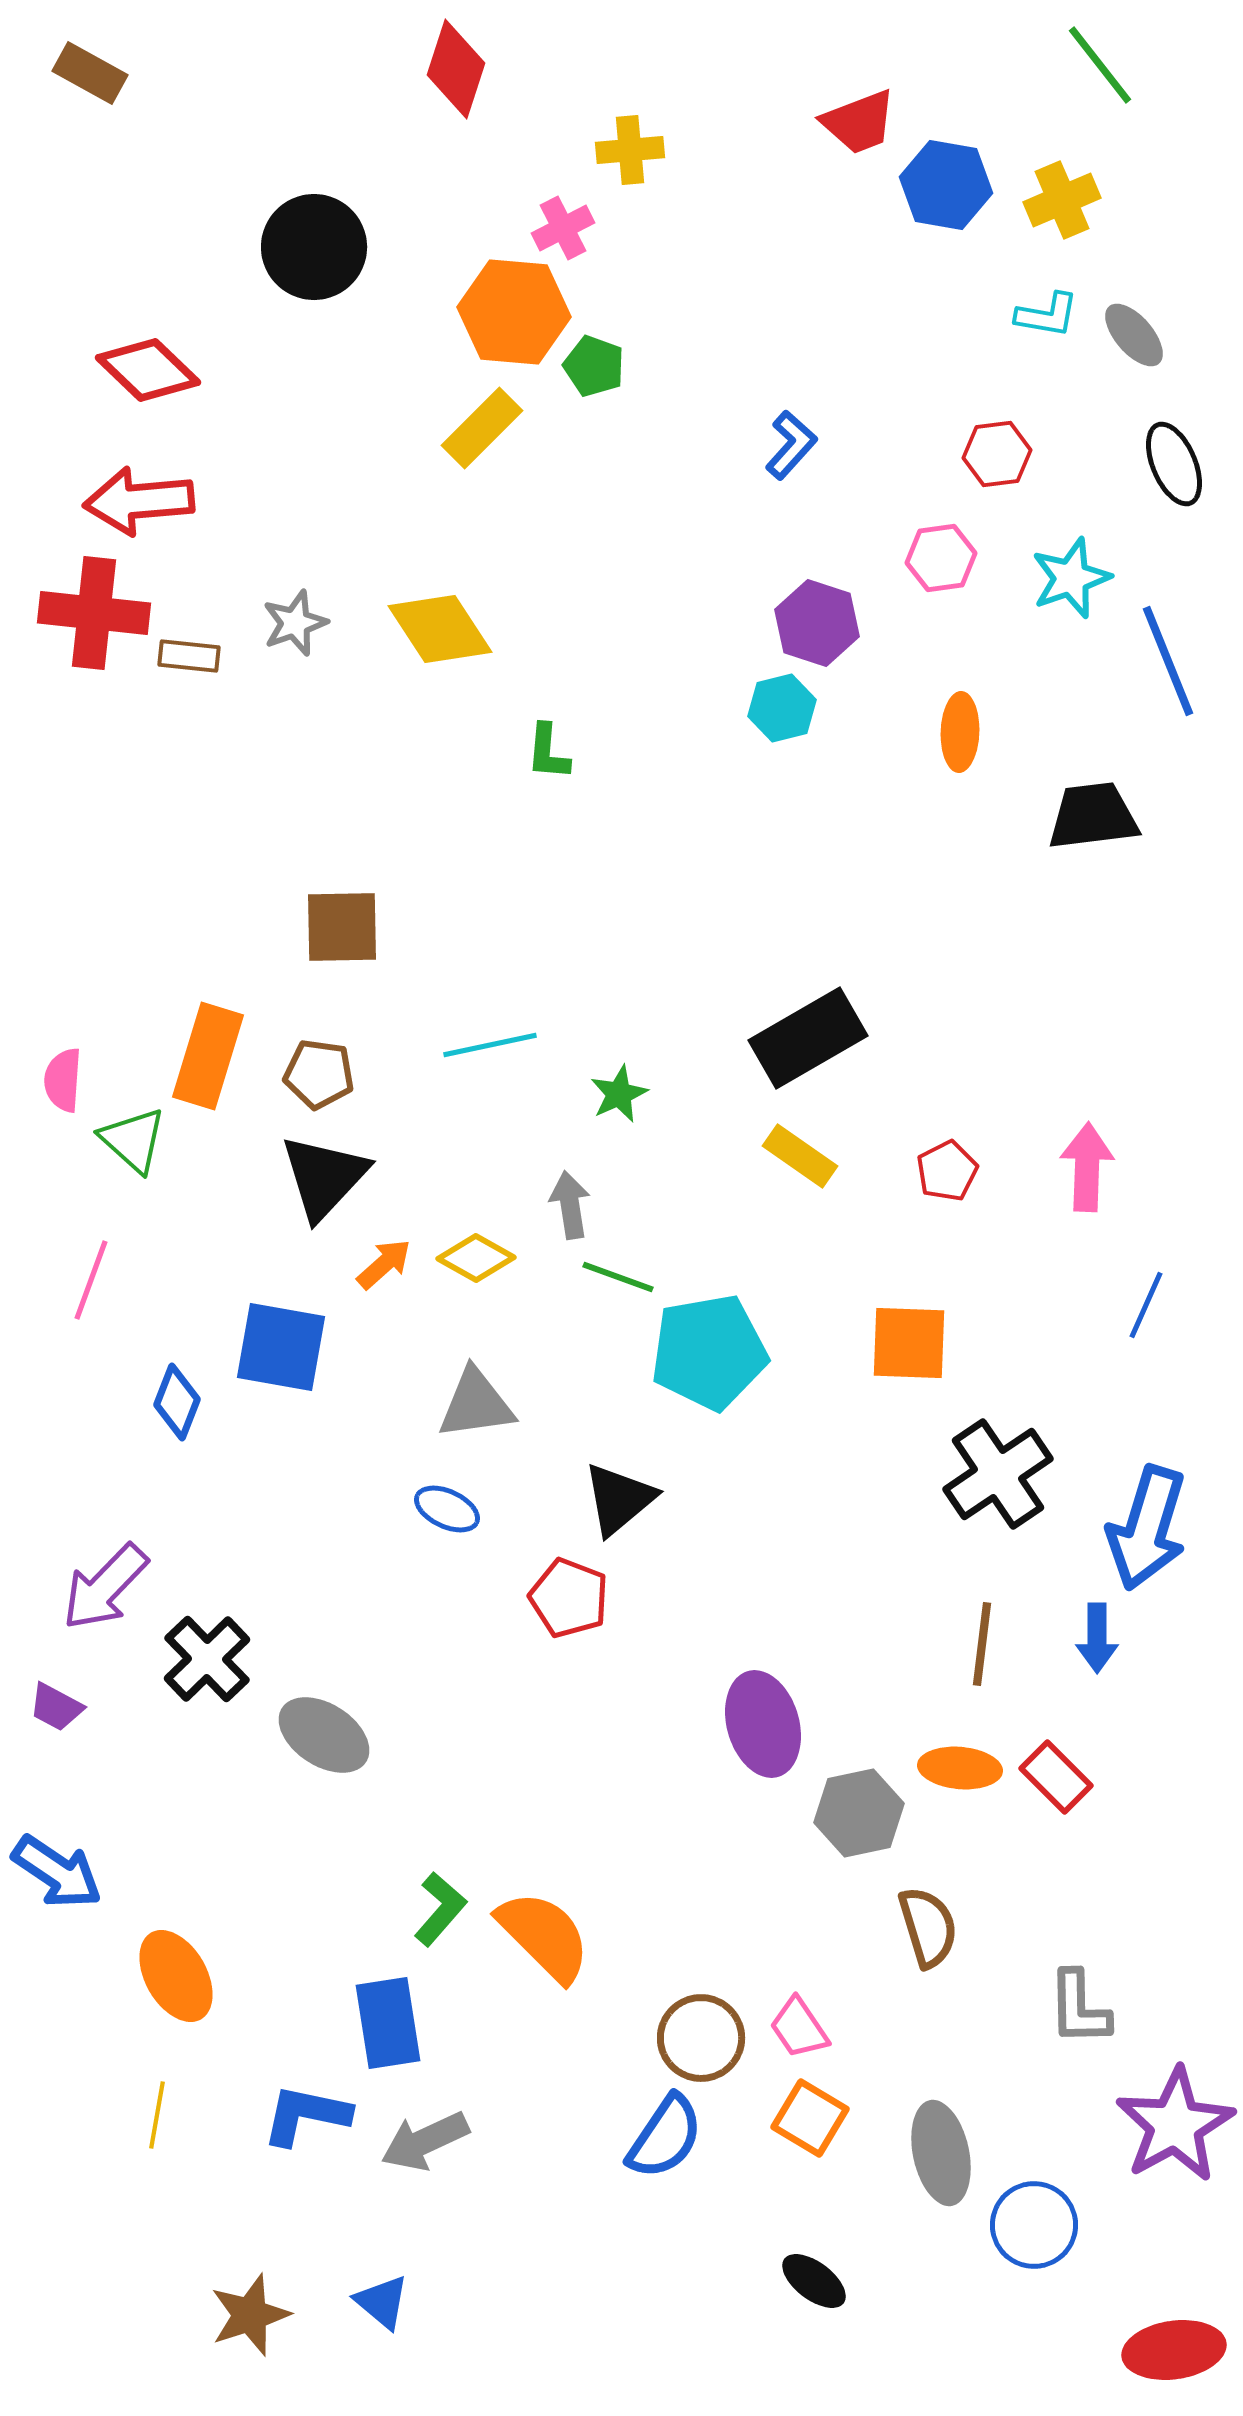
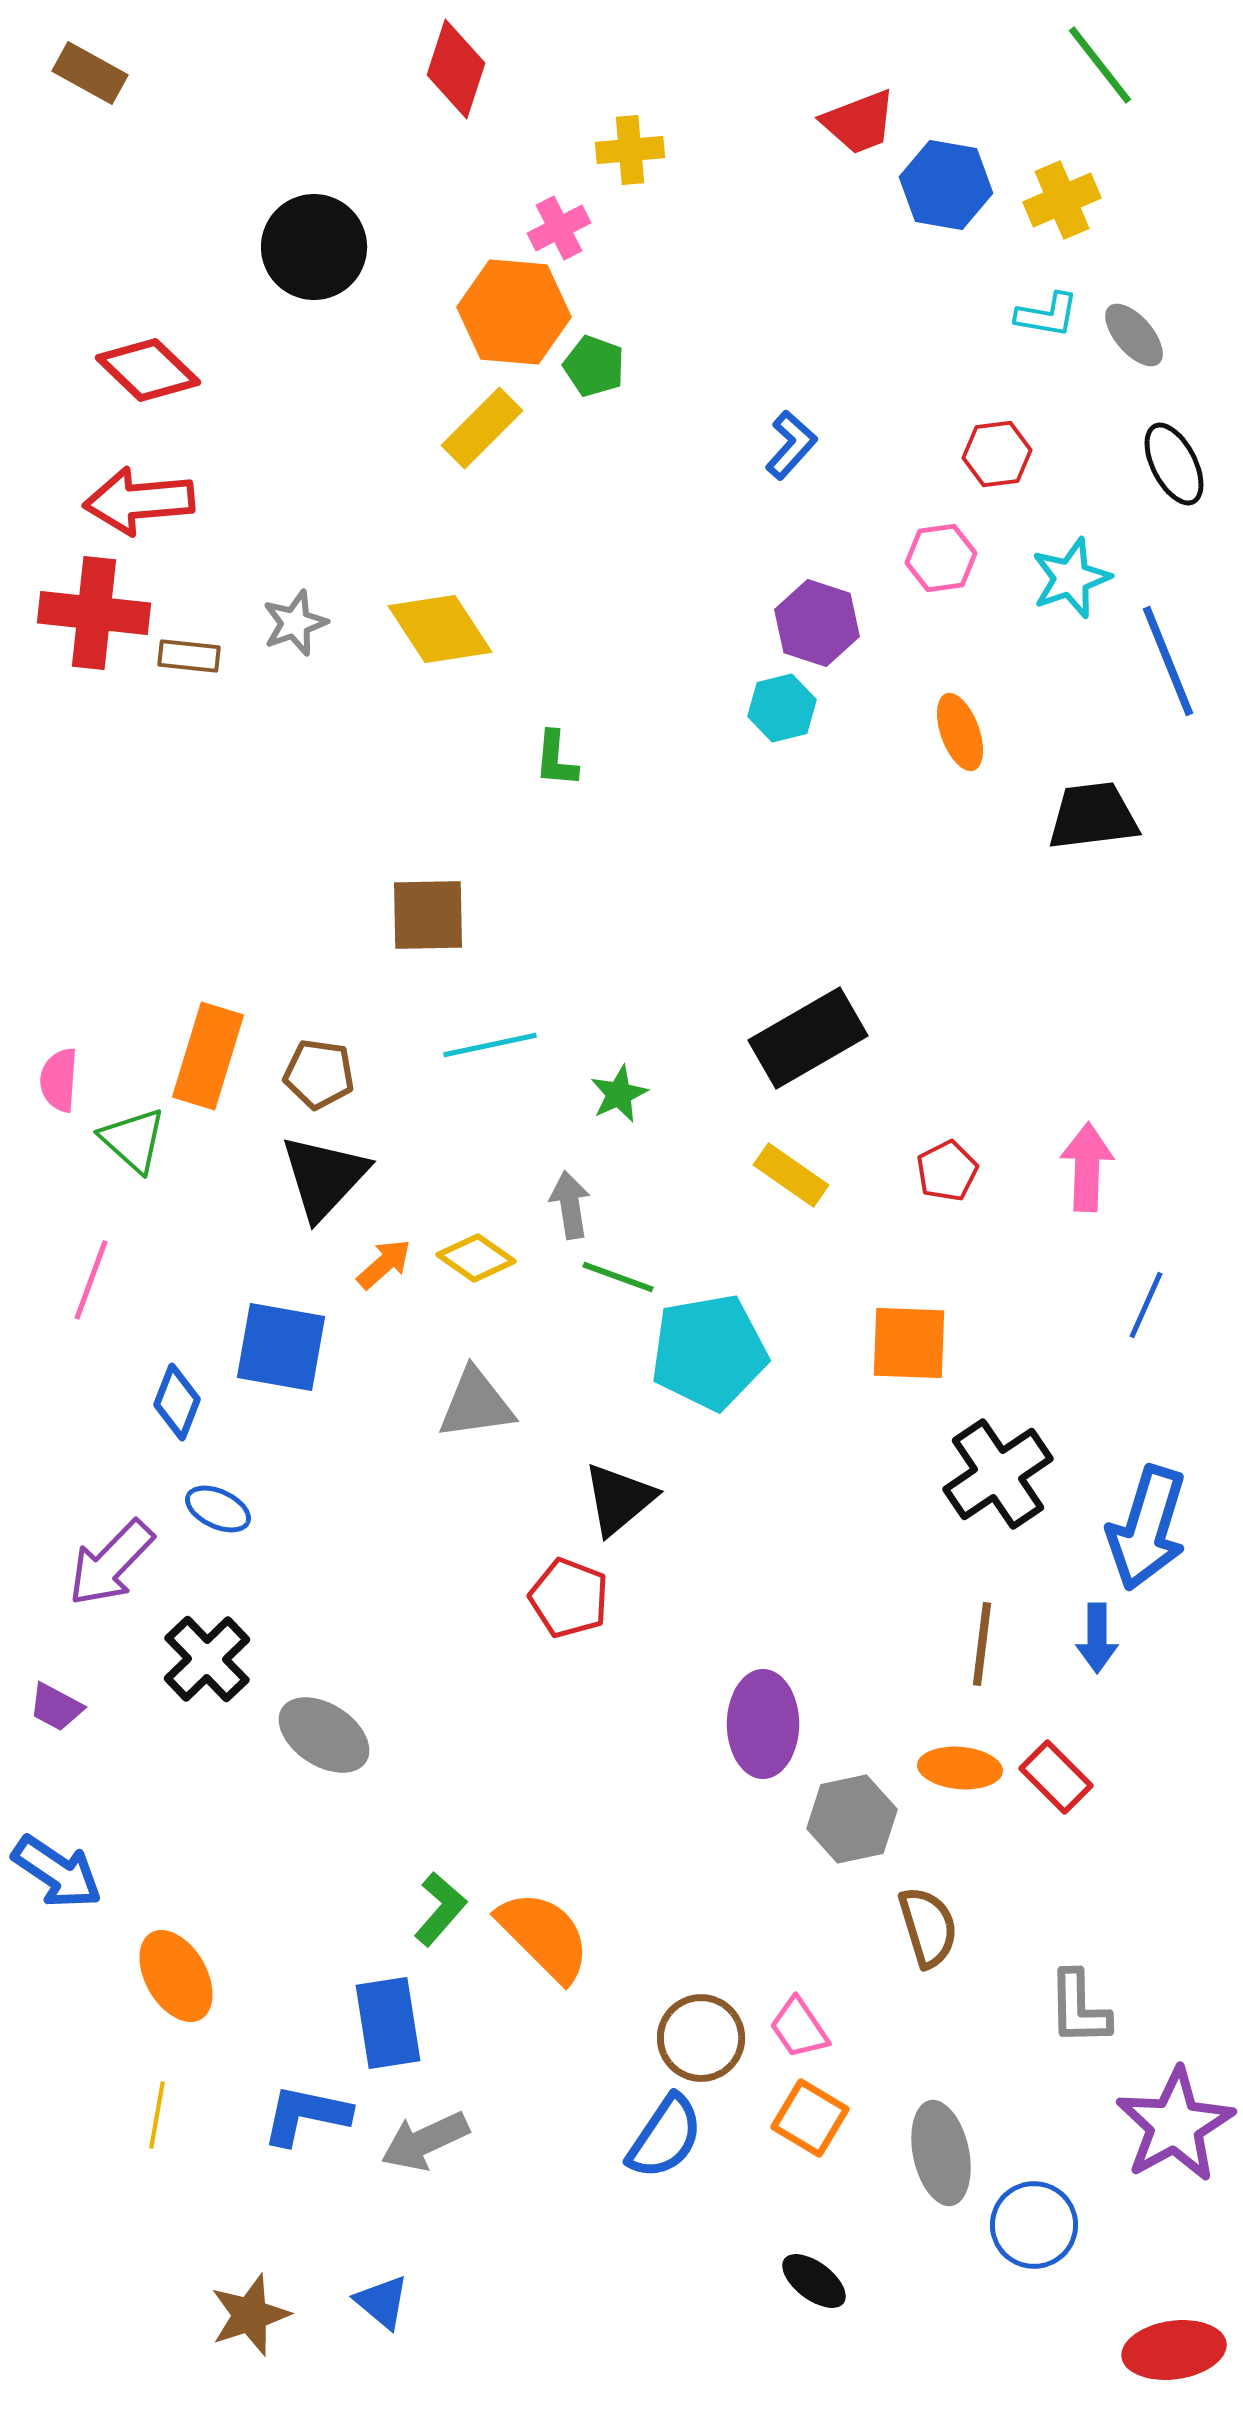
pink cross at (563, 228): moved 4 px left
black ellipse at (1174, 464): rotated 4 degrees counterclockwise
orange ellipse at (960, 732): rotated 22 degrees counterclockwise
green L-shape at (548, 752): moved 8 px right, 7 px down
brown square at (342, 927): moved 86 px right, 12 px up
pink semicircle at (63, 1080): moved 4 px left
yellow rectangle at (800, 1156): moved 9 px left, 19 px down
yellow diamond at (476, 1258): rotated 6 degrees clockwise
blue ellipse at (447, 1509): moved 229 px left
purple arrow at (105, 1587): moved 6 px right, 24 px up
purple ellipse at (763, 1724): rotated 16 degrees clockwise
gray hexagon at (859, 1813): moved 7 px left, 6 px down
